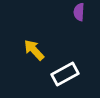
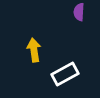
yellow arrow: rotated 35 degrees clockwise
